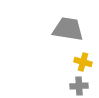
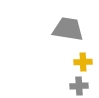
yellow cross: rotated 18 degrees counterclockwise
